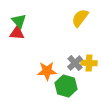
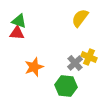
green triangle: rotated 28 degrees counterclockwise
yellow cross: moved 6 px up; rotated 21 degrees clockwise
orange star: moved 13 px left, 4 px up; rotated 18 degrees counterclockwise
green hexagon: rotated 10 degrees counterclockwise
